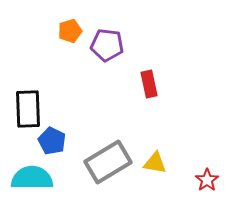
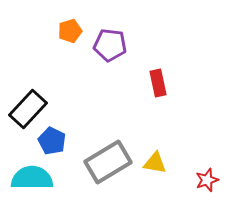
purple pentagon: moved 3 px right
red rectangle: moved 9 px right, 1 px up
black rectangle: rotated 45 degrees clockwise
red star: rotated 15 degrees clockwise
